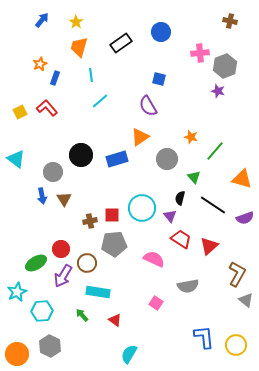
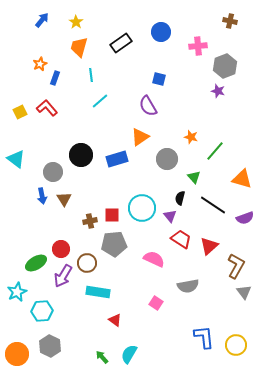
pink cross at (200, 53): moved 2 px left, 7 px up
brown L-shape at (237, 274): moved 1 px left, 8 px up
gray triangle at (246, 300): moved 2 px left, 8 px up; rotated 14 degrees clockwise
green arrow at (82, 315): moved 20 px right, 42 px down
